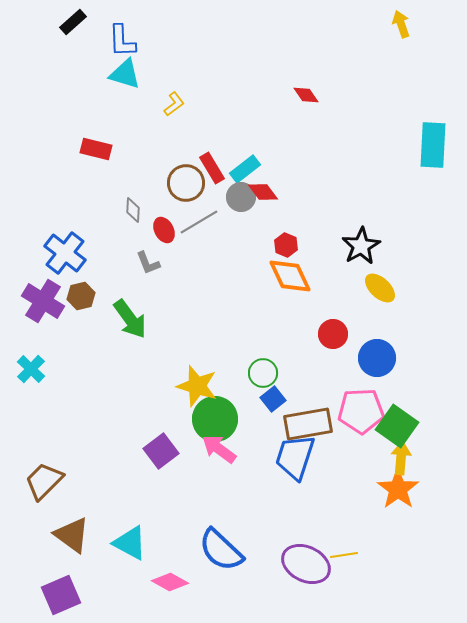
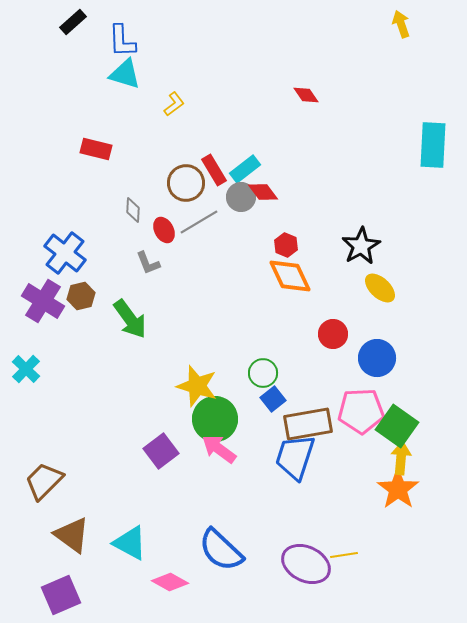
red rectangle at (212, 168): moved 2 px right, 2 px down
cyan cross at (31, 369): moved 5 px left
